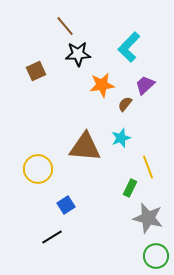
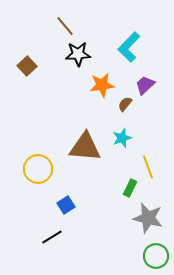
brown square: moved 9 px left, 5 px up; rotated 18 degrees counterclockwise
cyan star: moved 1 px right
